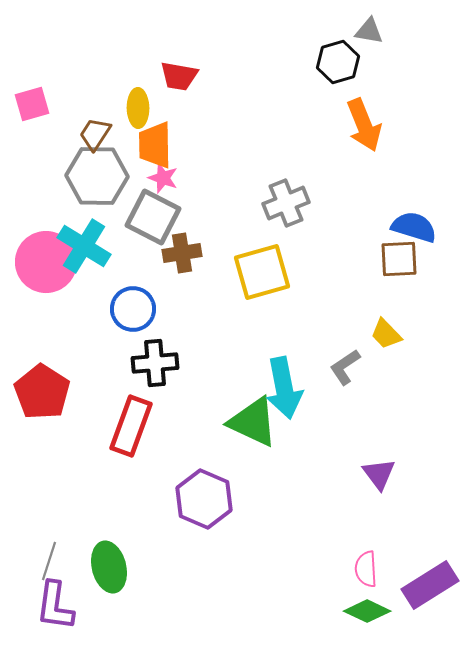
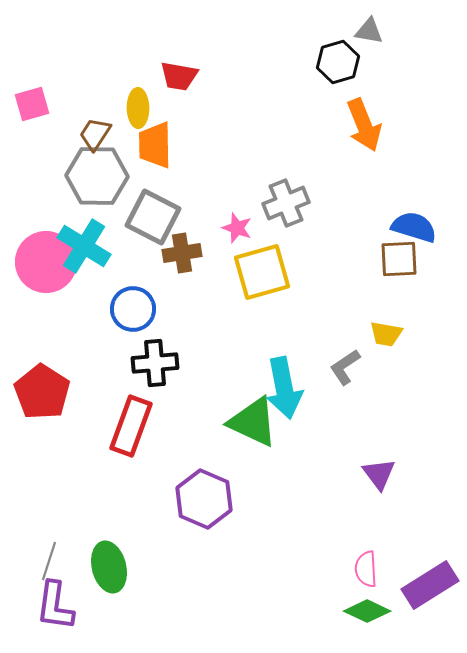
pink star: moved 74 px right, 50 px down
yellow trapezoid: rotated 36 degrees counterclockwise
